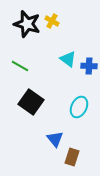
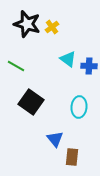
yellow cross: moved 6 px down; rotated 24 degrees clockwise
green line: moved 4 px left
cyan ellipse: rotated 20 degrees counterclockwise
brown rectangle: rotated 12 degrees counterclockwise
